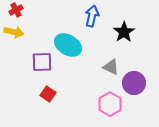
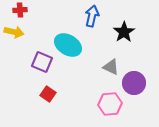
red cross: moved 4 px right; rotated 24 degrees clockwise
purple square: rotated 25 degrees clockwise
pink hexagon: rotated 25 degrees clockwise
